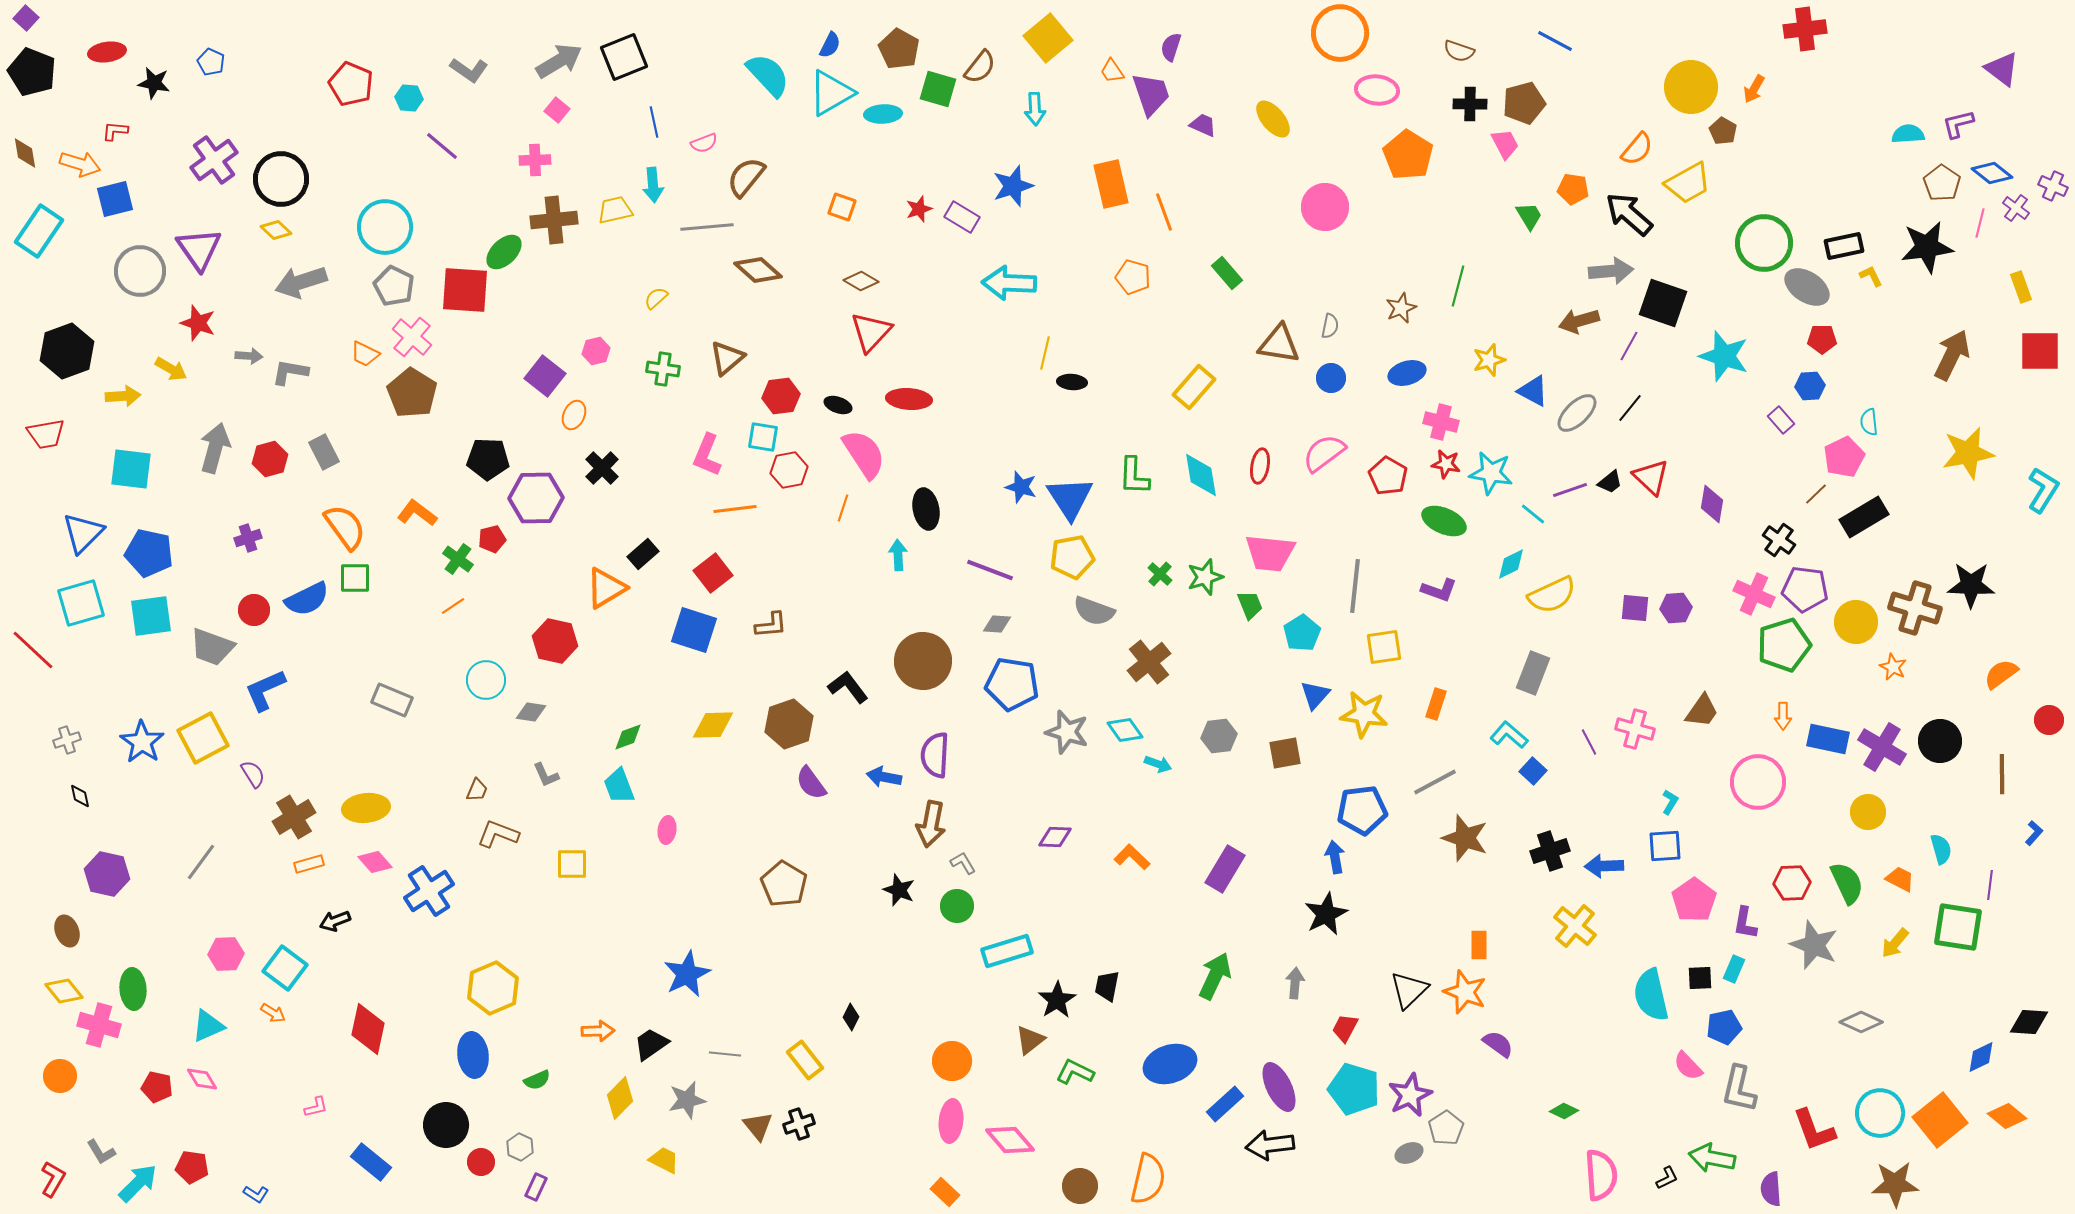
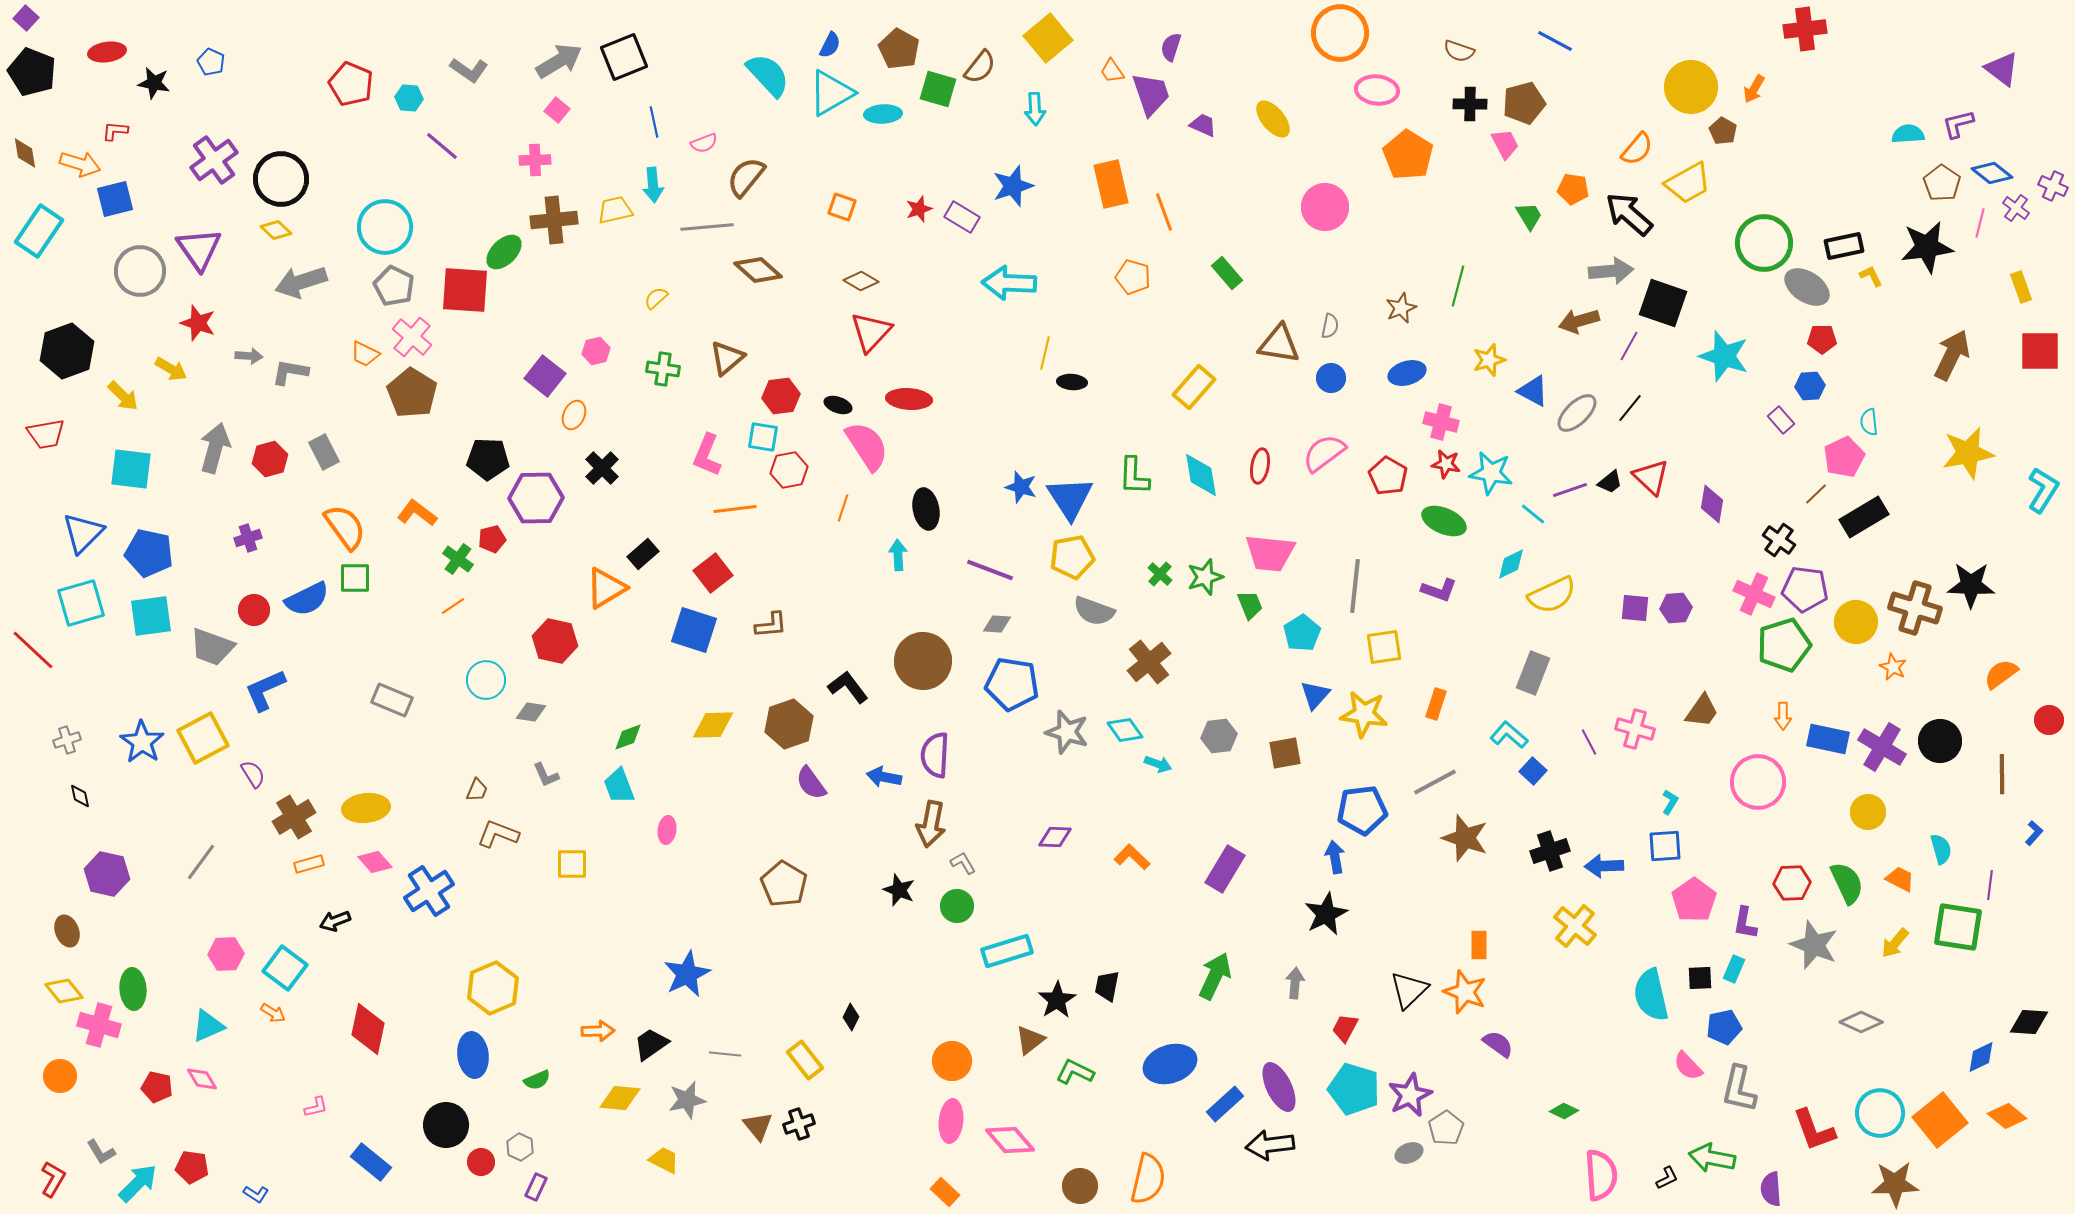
yellow arrow at (123, 396): rotated 48 degrees clockwise
pink semicircle at (864, 454): moved 3 px right, 8 px up
yellow diamond at (620, 1098): rotated 51 degrees clockwise
